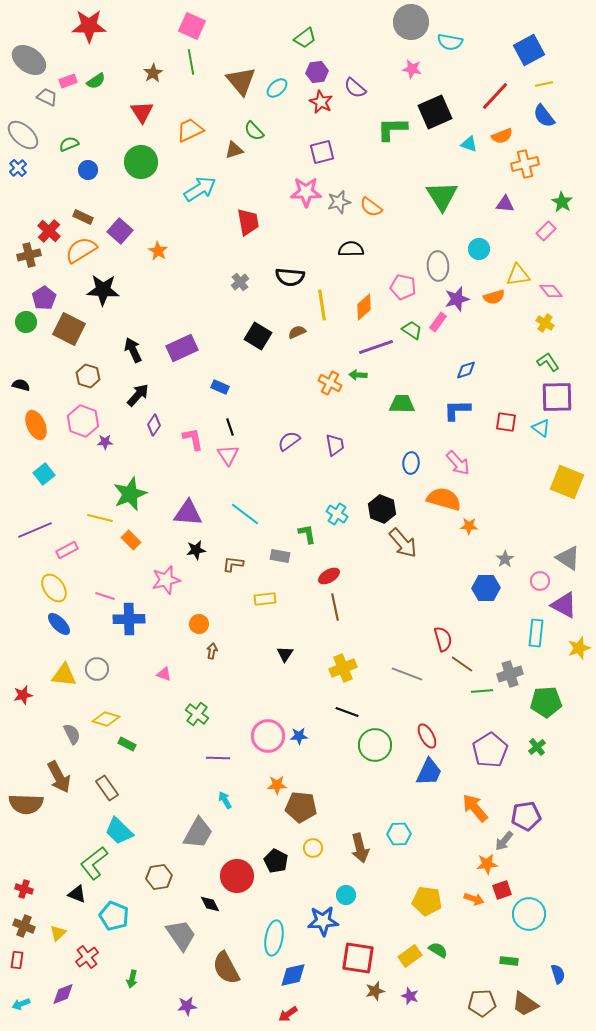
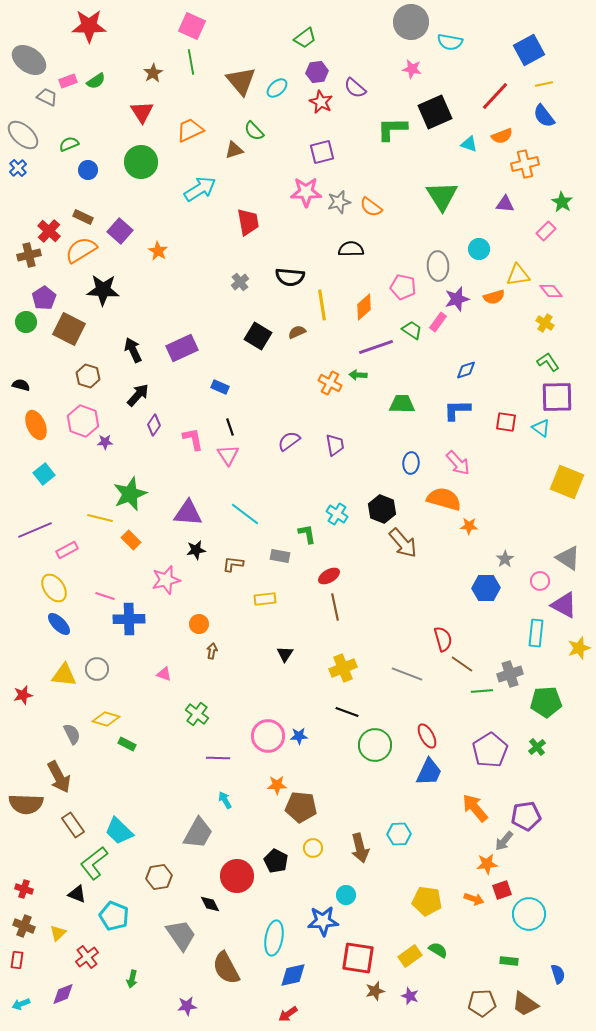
brown rectangle at (107, 788): moved 34 px left, 37 px down
